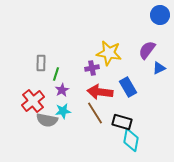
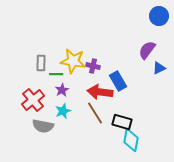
blue circle: moved 1 px left, 1 px down
yellow star: moved 36 px left, 8 px down
purple cross: moved 1 px right, 2 px up; rotated 24 degrees clockwise
green line: rotated 72 degrees clockwise
blue rectangle: moved 10 px left, 6 px up
red cross: moved 1 px up
cyan star: rotated 14 degrees counterclockwise
gray semicircle: moved 4 px left, 6 px down
